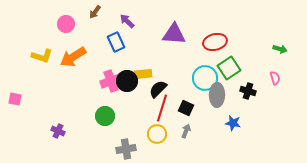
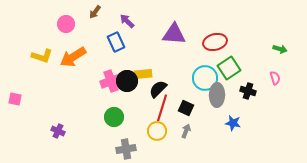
green circle: moved 9 px right, 1 px down
yellow circle: moved 3 px up
